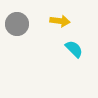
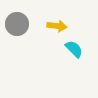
yellow arrow: moved 3 px left, 5 px down
